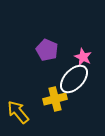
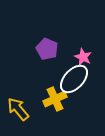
purple pentagon: moved 1 px up
yellow cross: rotated 10 degrees counterclockwise
yellow arrow: moved 3 px up
